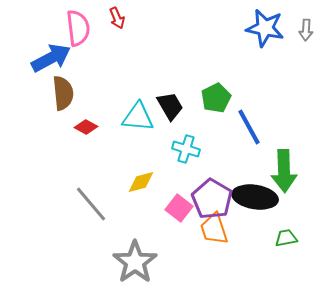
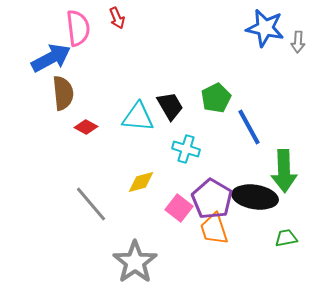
gray arrow: moved 8 px left, 12 px down
